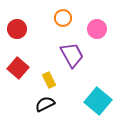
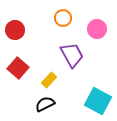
red circle: moved 2 px left, 1 px down
yellow rectangle: rotated 70 degrees clockwise
cyan square: rotated 12 degrees counterclockwise
